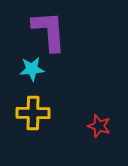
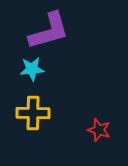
purple L-shape: rotated 78 degrees clockwise
red star: moved 4 px down
